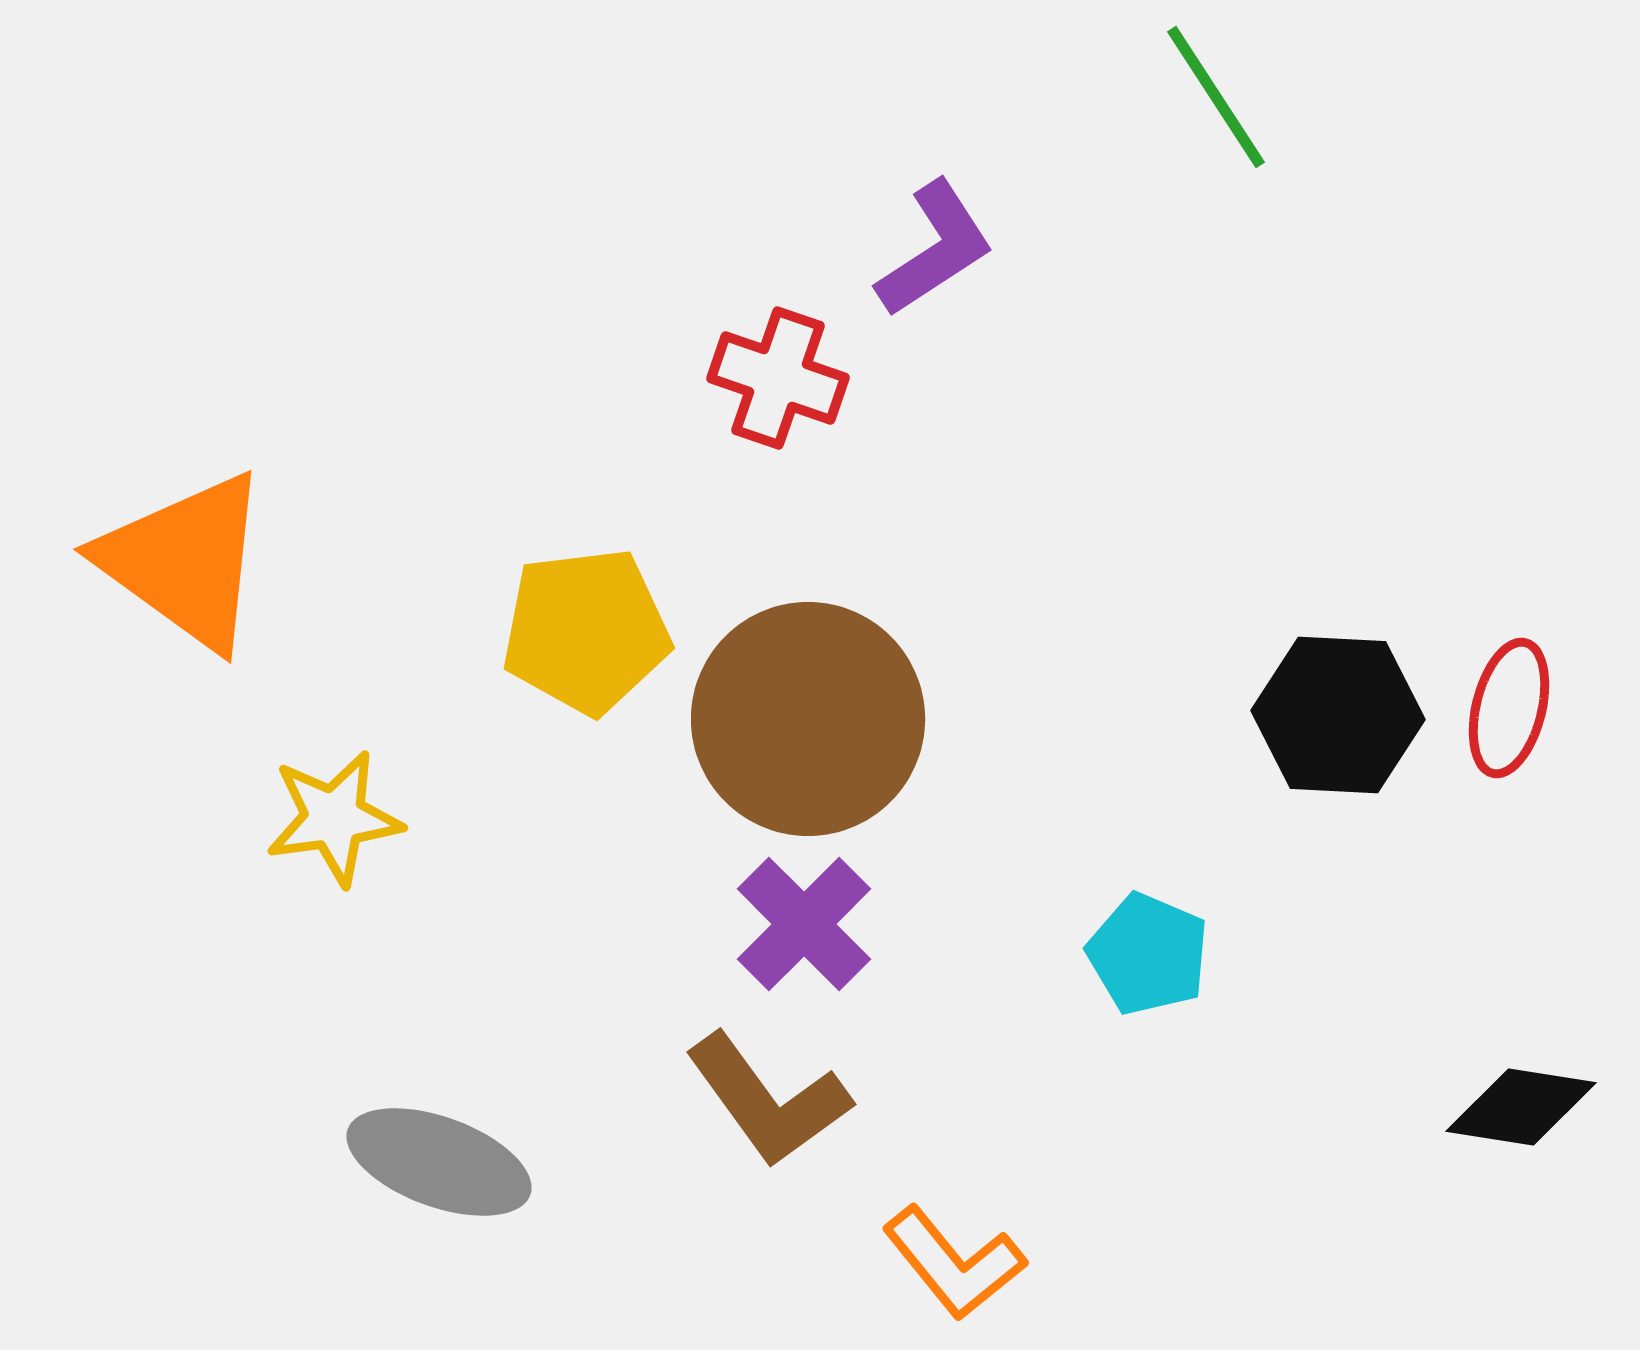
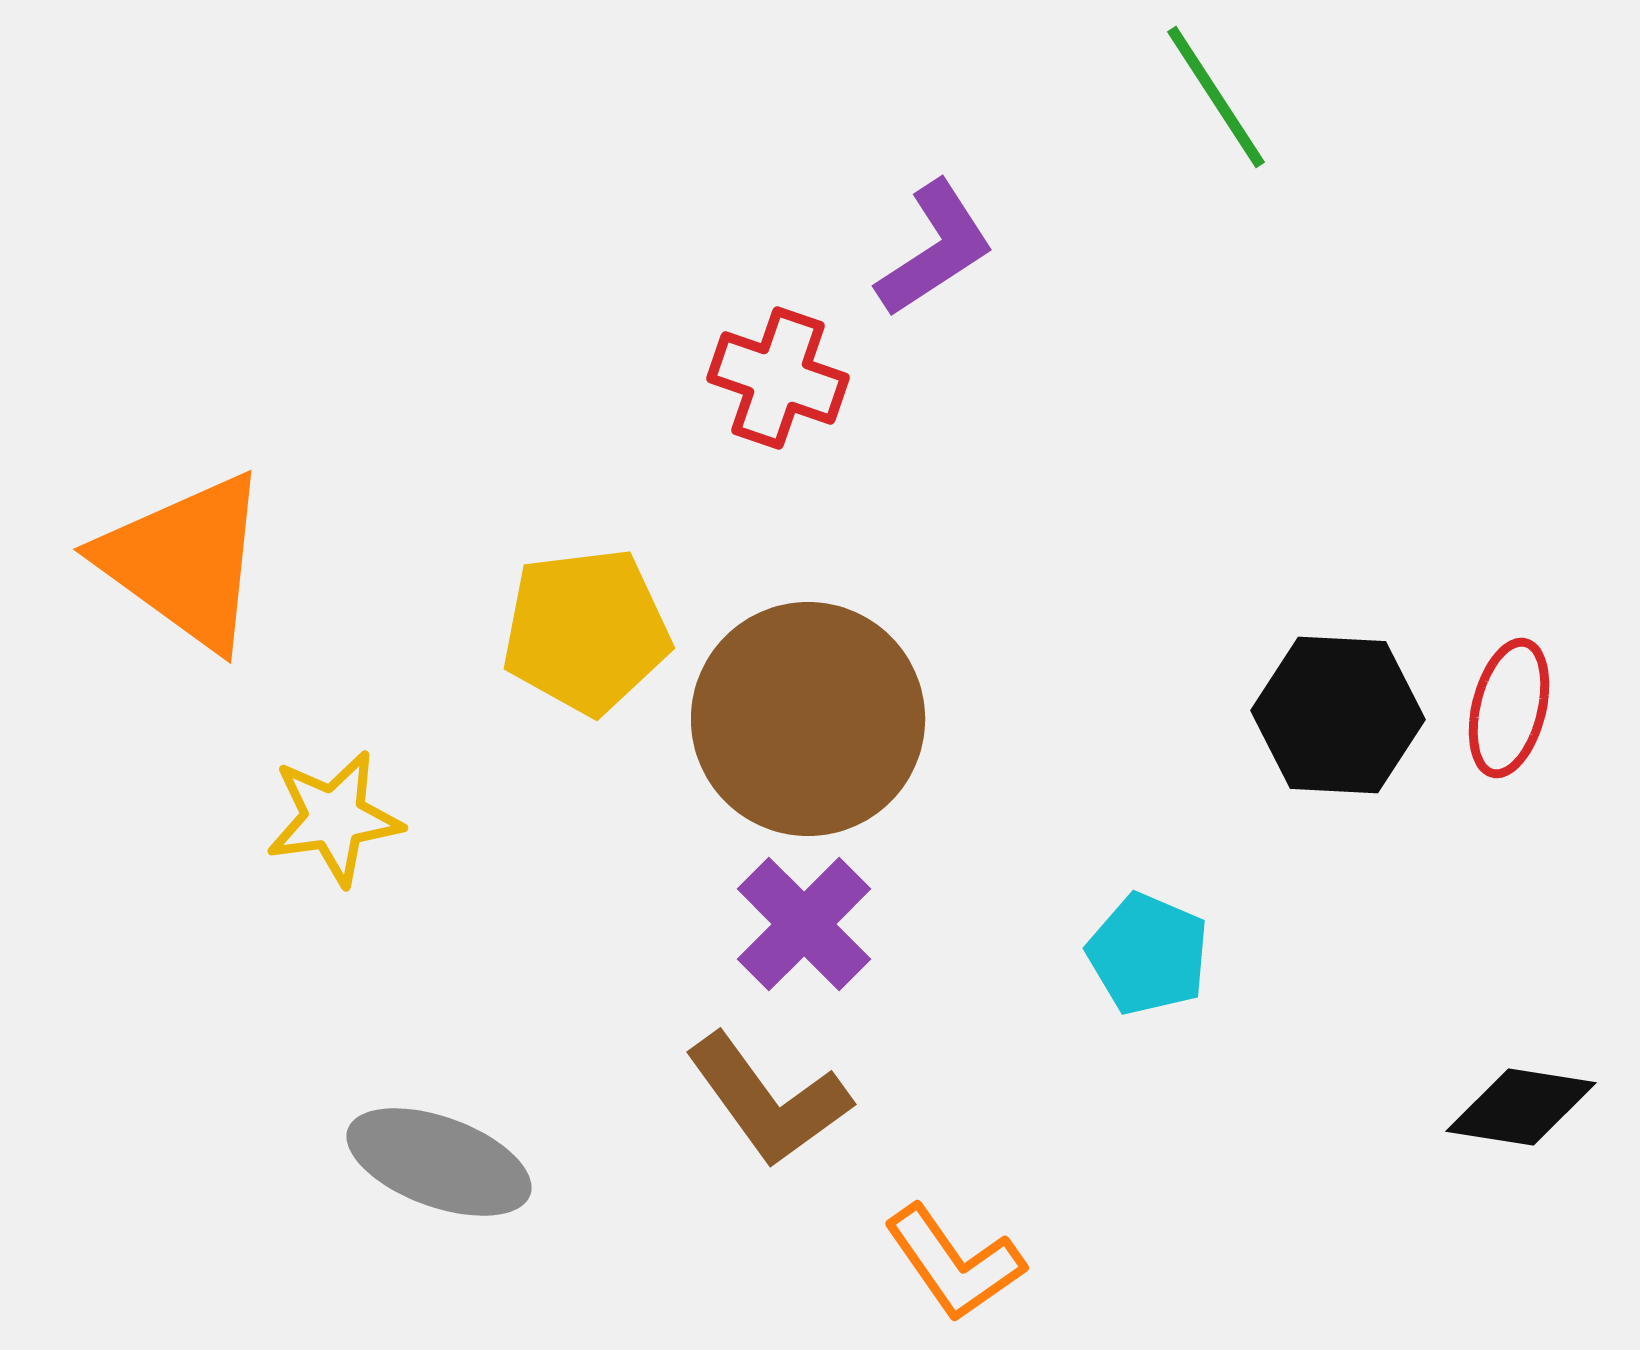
orange L-shape: rotated 4 degrees clockwise
